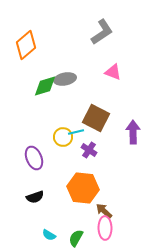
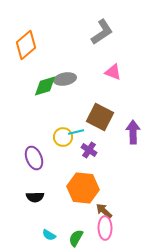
brown square: moved 4 px right, 1 px up
black semicircle: rotated 18 degrees clockwise
